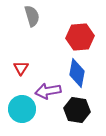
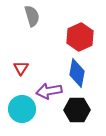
red hexagon: rotated 20 degrees counterclockwise
purple arrow: moved 1 px right
black hexagon: rotated 10 degrees counterclockwise
